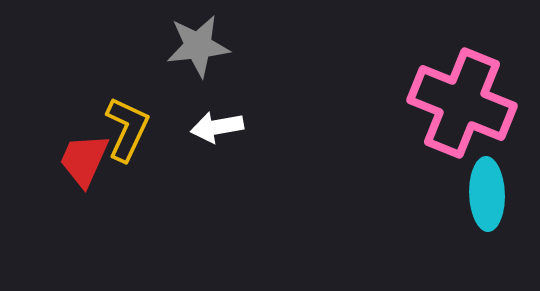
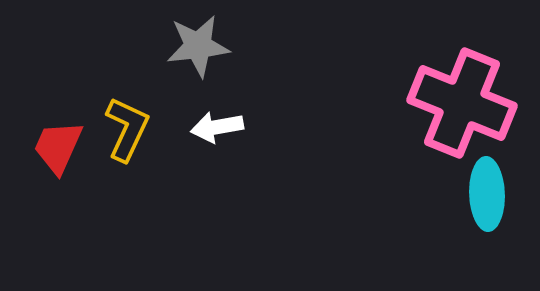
red trapezoid: moved 26 px left, 13 px up
